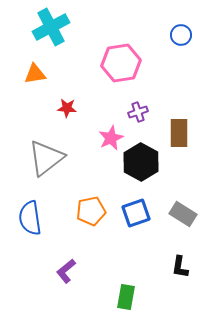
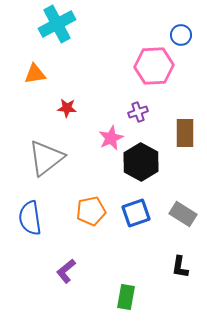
cyan cross: moved 6 px right, 3 px up
pink hexagon: moved 33 px right, 3 px down; rotated 6 degrees clockwise
brown rectangle: moved 6 px right
